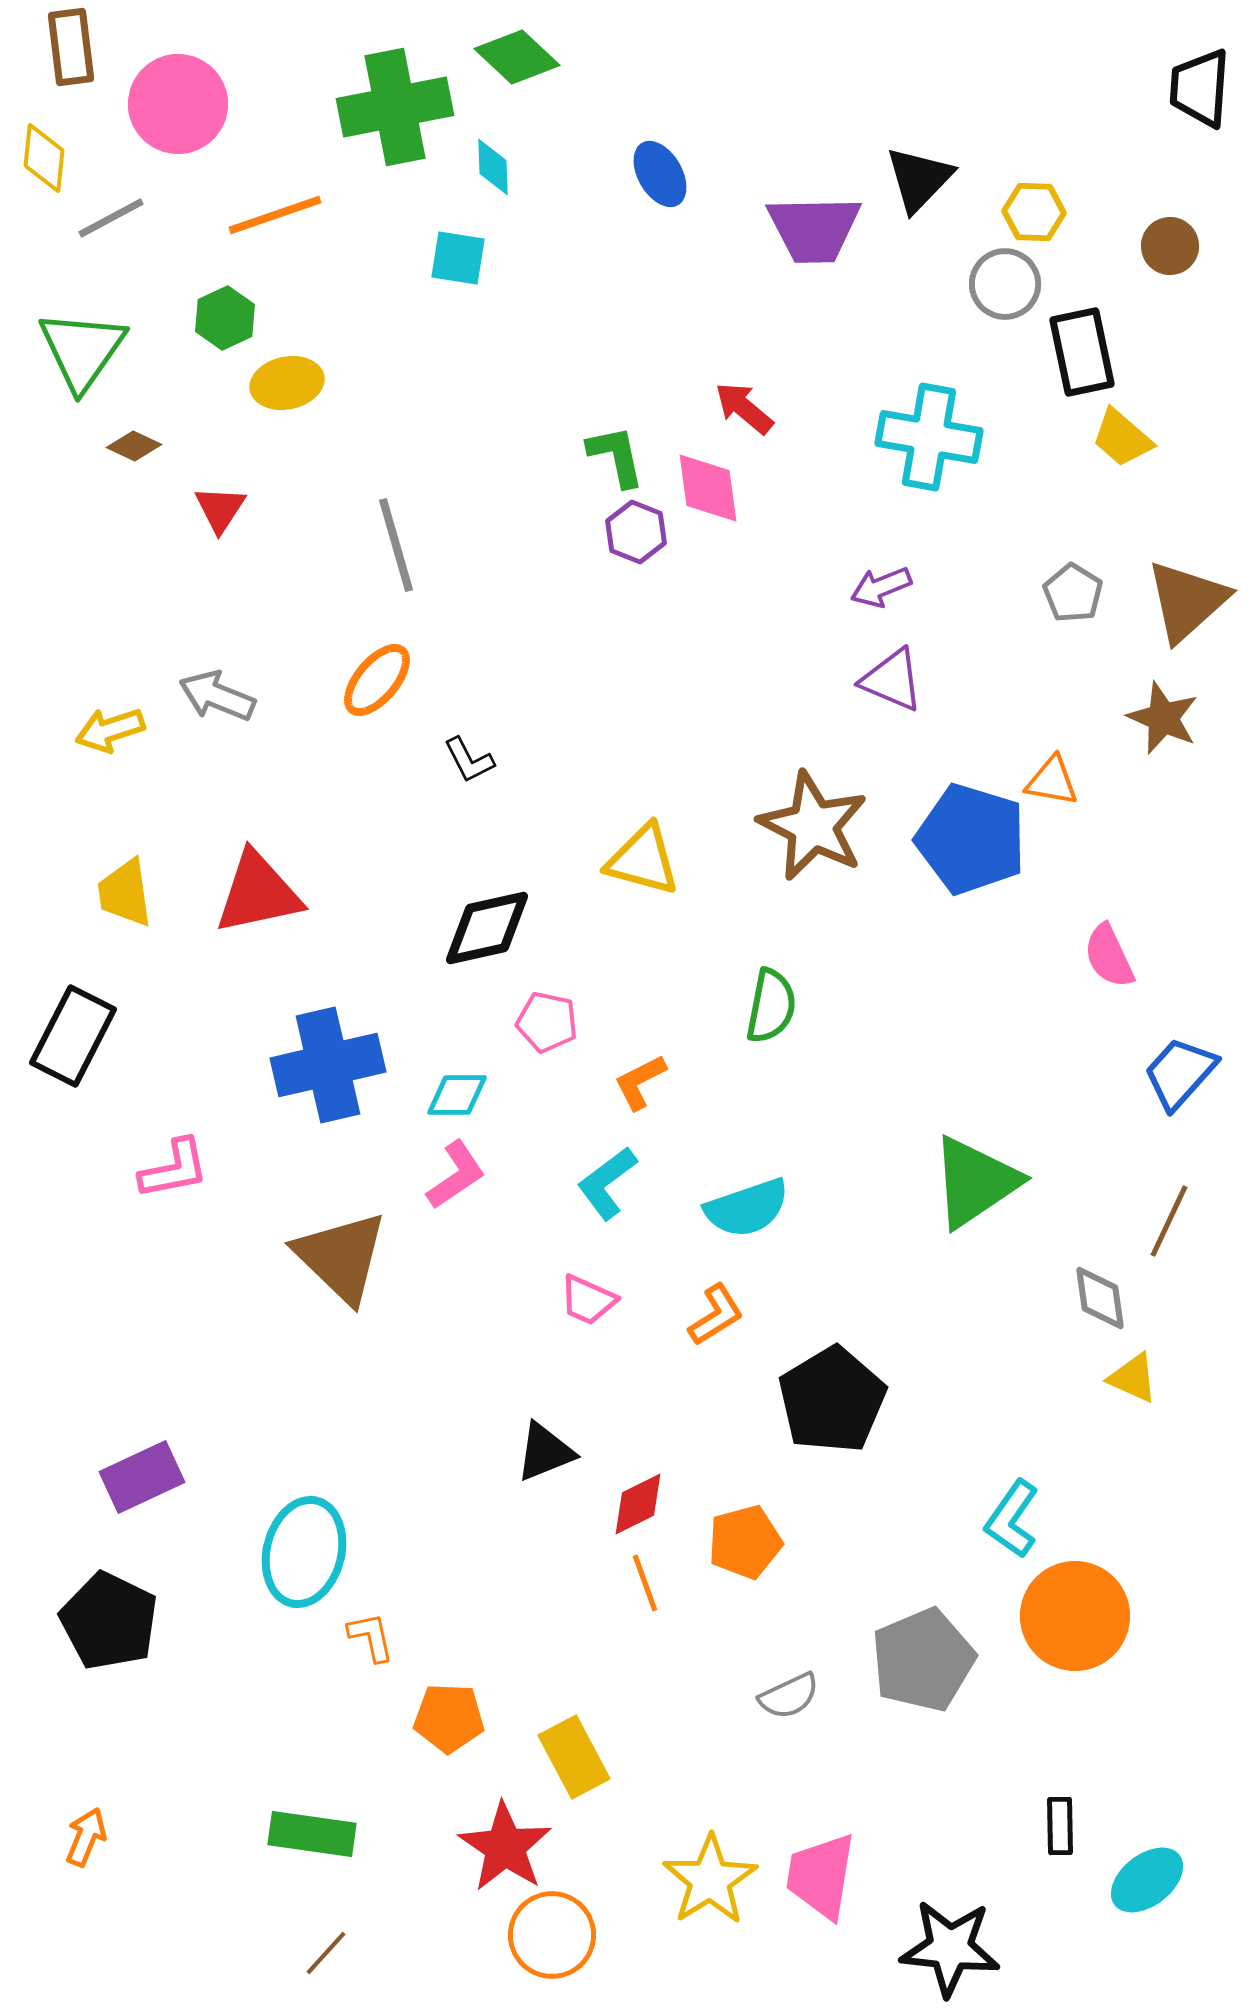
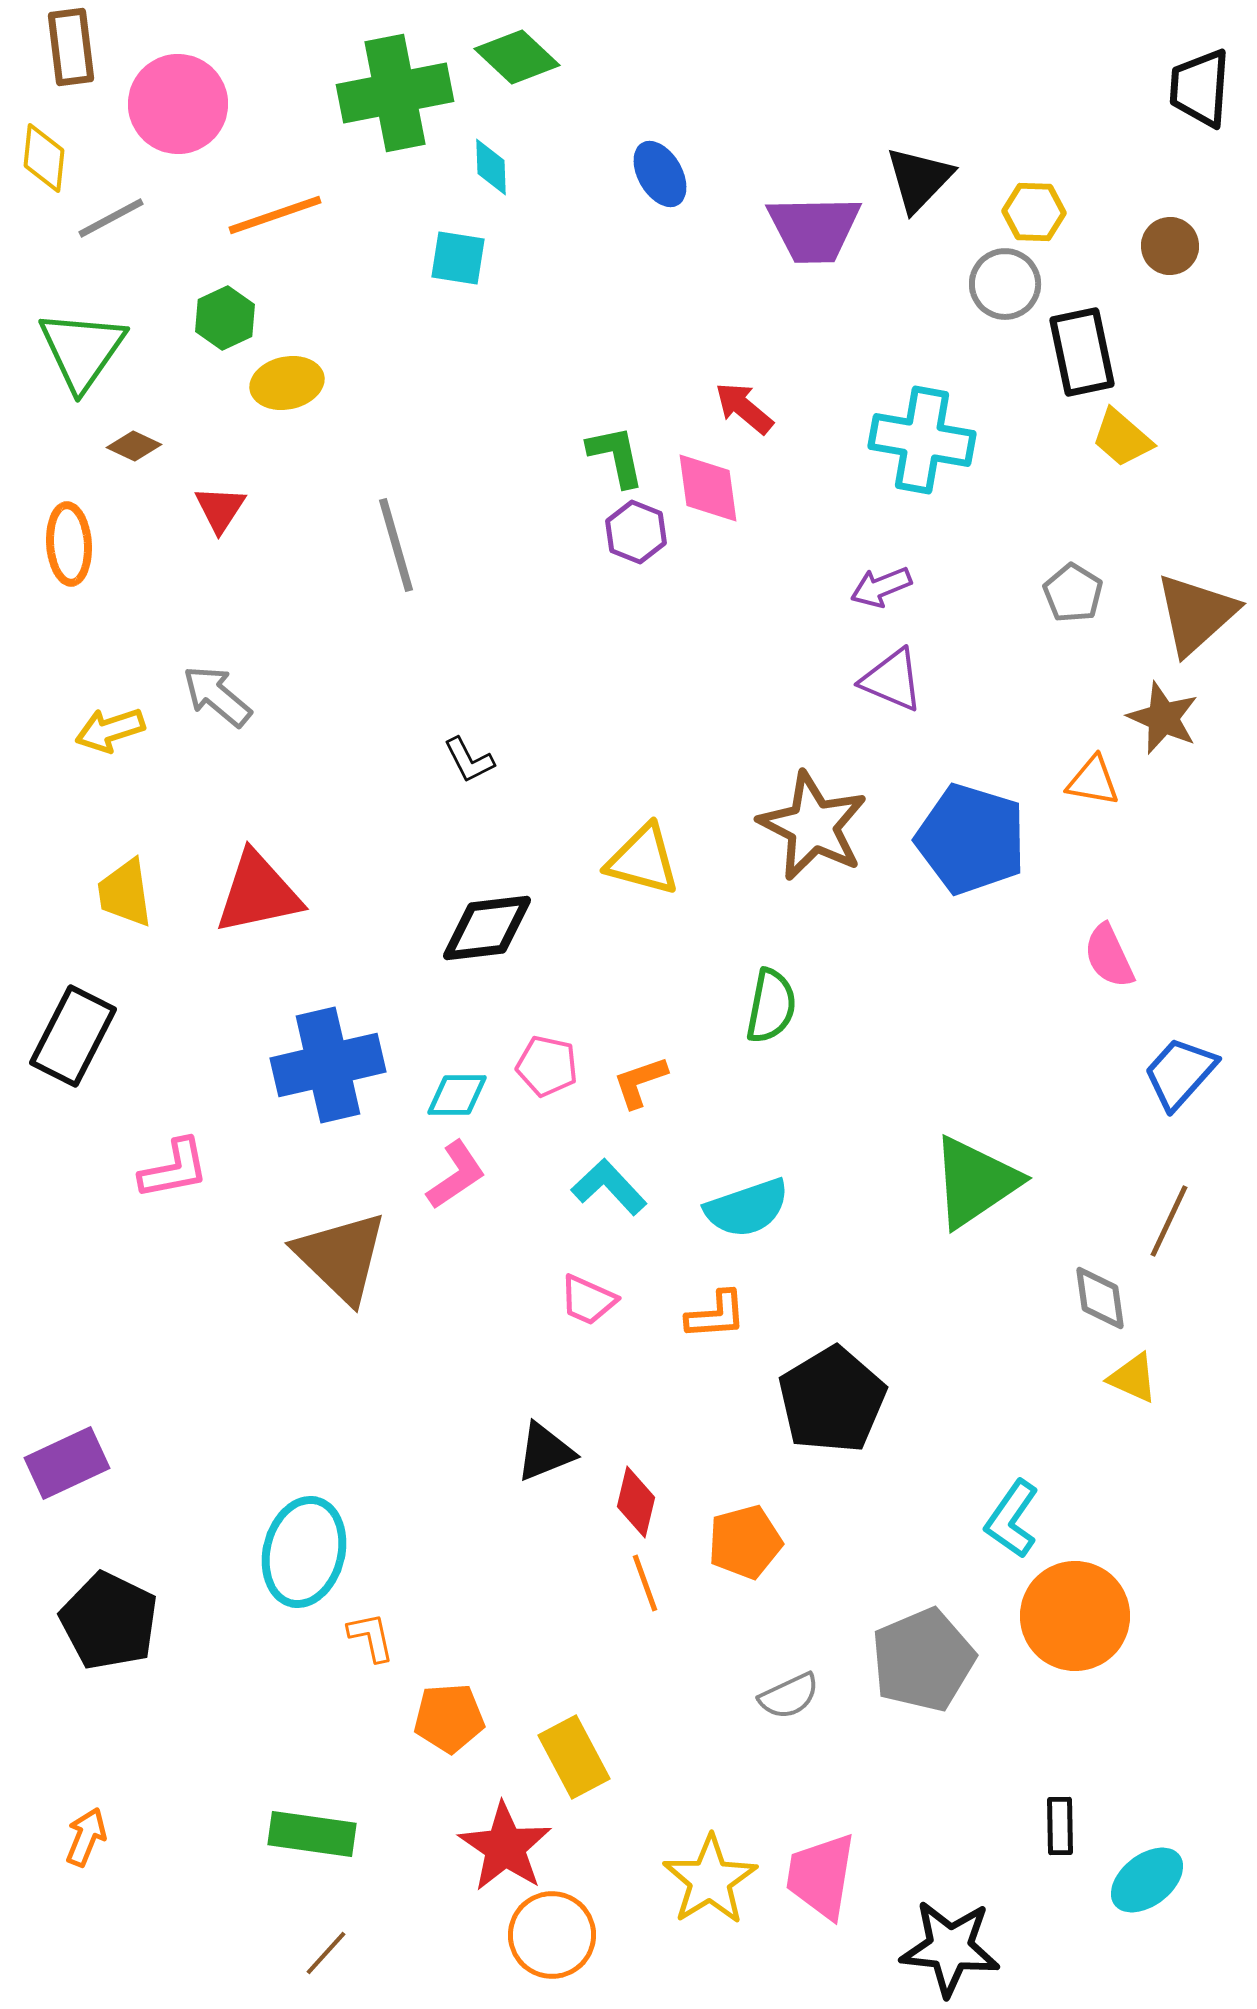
green cross at (395, 107): moved 14 px up
cyan diamond at (493, 167): moved 2 px left
cyan cross at (929, 437): moved 7 px left, 3 px down
brown triangle at (1187, 601): moved 9 px right, 13 px down
orange ellipse at (377, 680): moved 308 px left, 136 px up; rotated 44 degrees counterclockwise
gray arrow at (217, 696): rotated 18 degrees clockwise
orange triangle at (1052, 781): moved 41 px right
black diamond at (487, 928): rotated 6 degrees clockwise
pink pentagon at (547, 1022): moved 44 px down
orange L-shape at (640, 1082): rotated 8 degrees clockwise
cyan L-shape at (607, 1183): moved 2 px right, 4 px down; rotated 84 degrees clockwise
orange L-shape at (716, 1315): rotated 28 degrees clockwise
purple rectangle at (142, 1477): moved 75 px left, 14 px up
red diamond at (638, 1504): moved 2 px left, 2 px up; rotated 50 degrees counterclockwise
orange pentagon at (449, 1718): rotated 6 degrees counterclockwise
